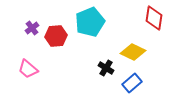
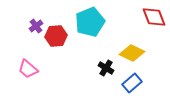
red diamond: moved 1 px up; rotated 30 degrees counterclockwise
purple cross: moved 4 px right, 2 px up
yellow diamond: moved 1 px left, 1 px down
